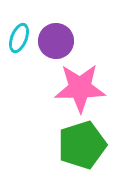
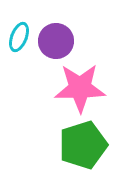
cyan ellipse: moved 1 px up
green pentagon: moved 1 px right
